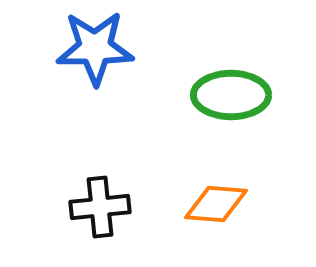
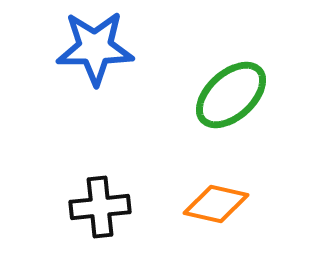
green ellipse: rotated 42 degrees counterclockwise
orange diamond: rotated 8 degrees clockwise
